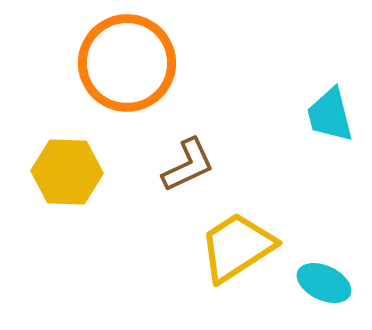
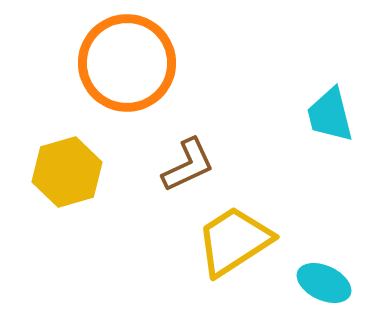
yellow hexagon: rotated 18 degrees counterclockwise
yellow trapezoid: moved 3 px left, 6 px up
